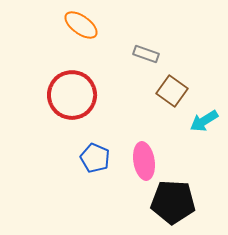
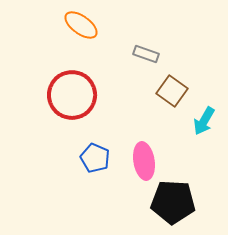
cyan arrow: rotated 28 degrees counterclockwise
